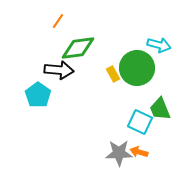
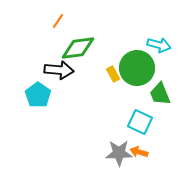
green trapezoid: moved 15 px up
